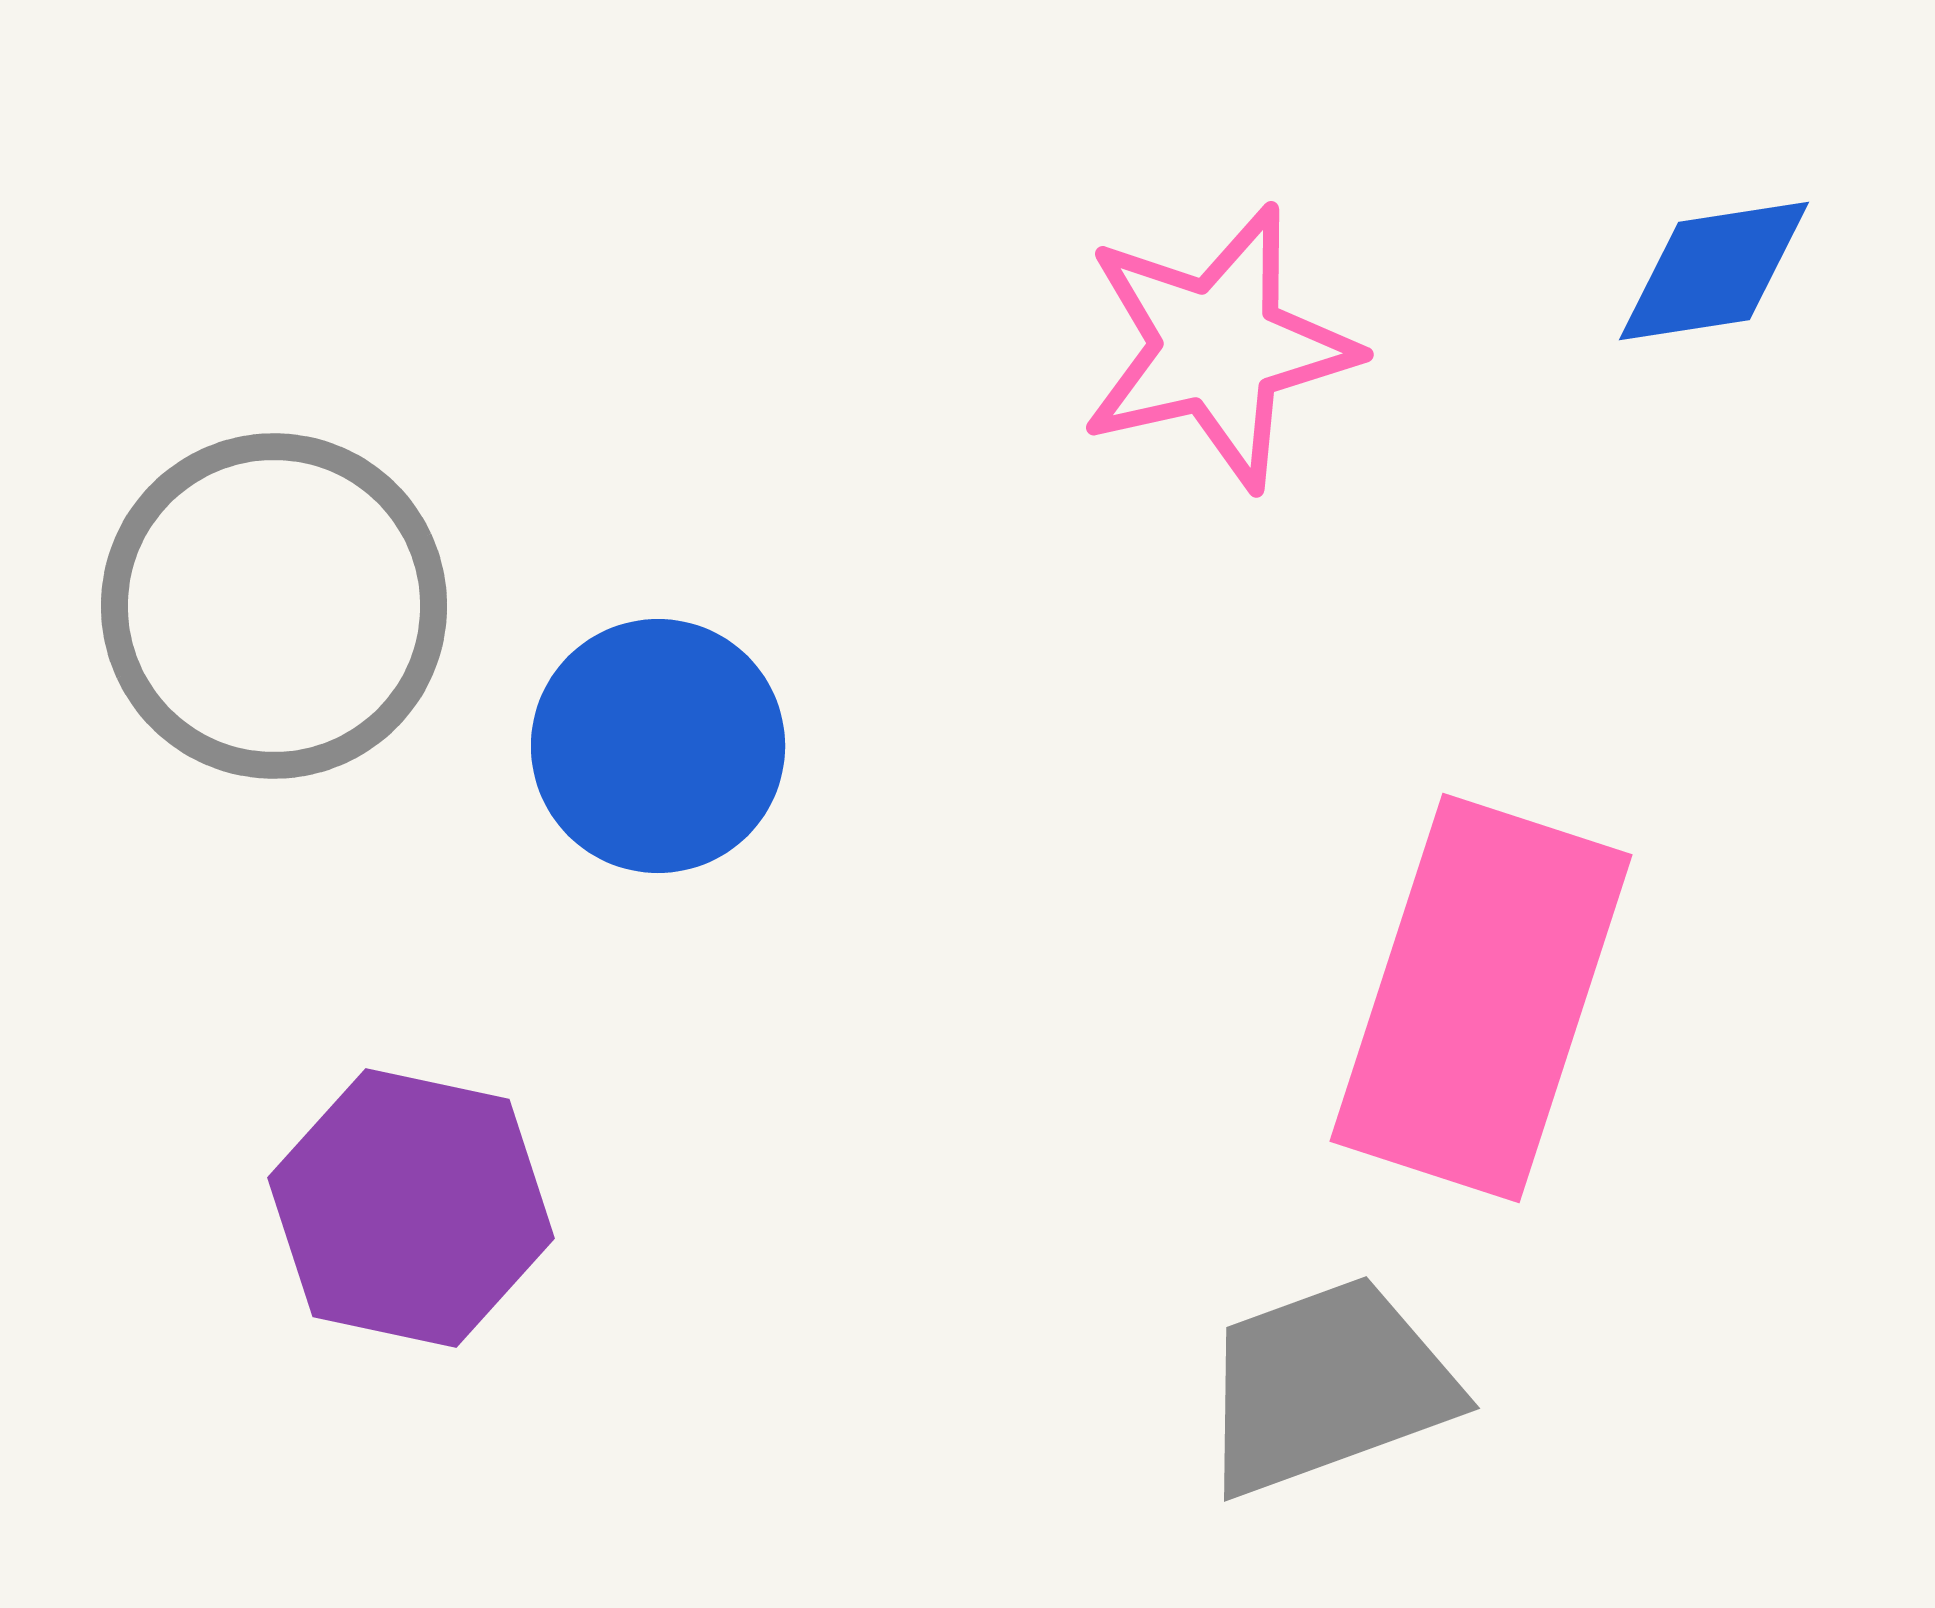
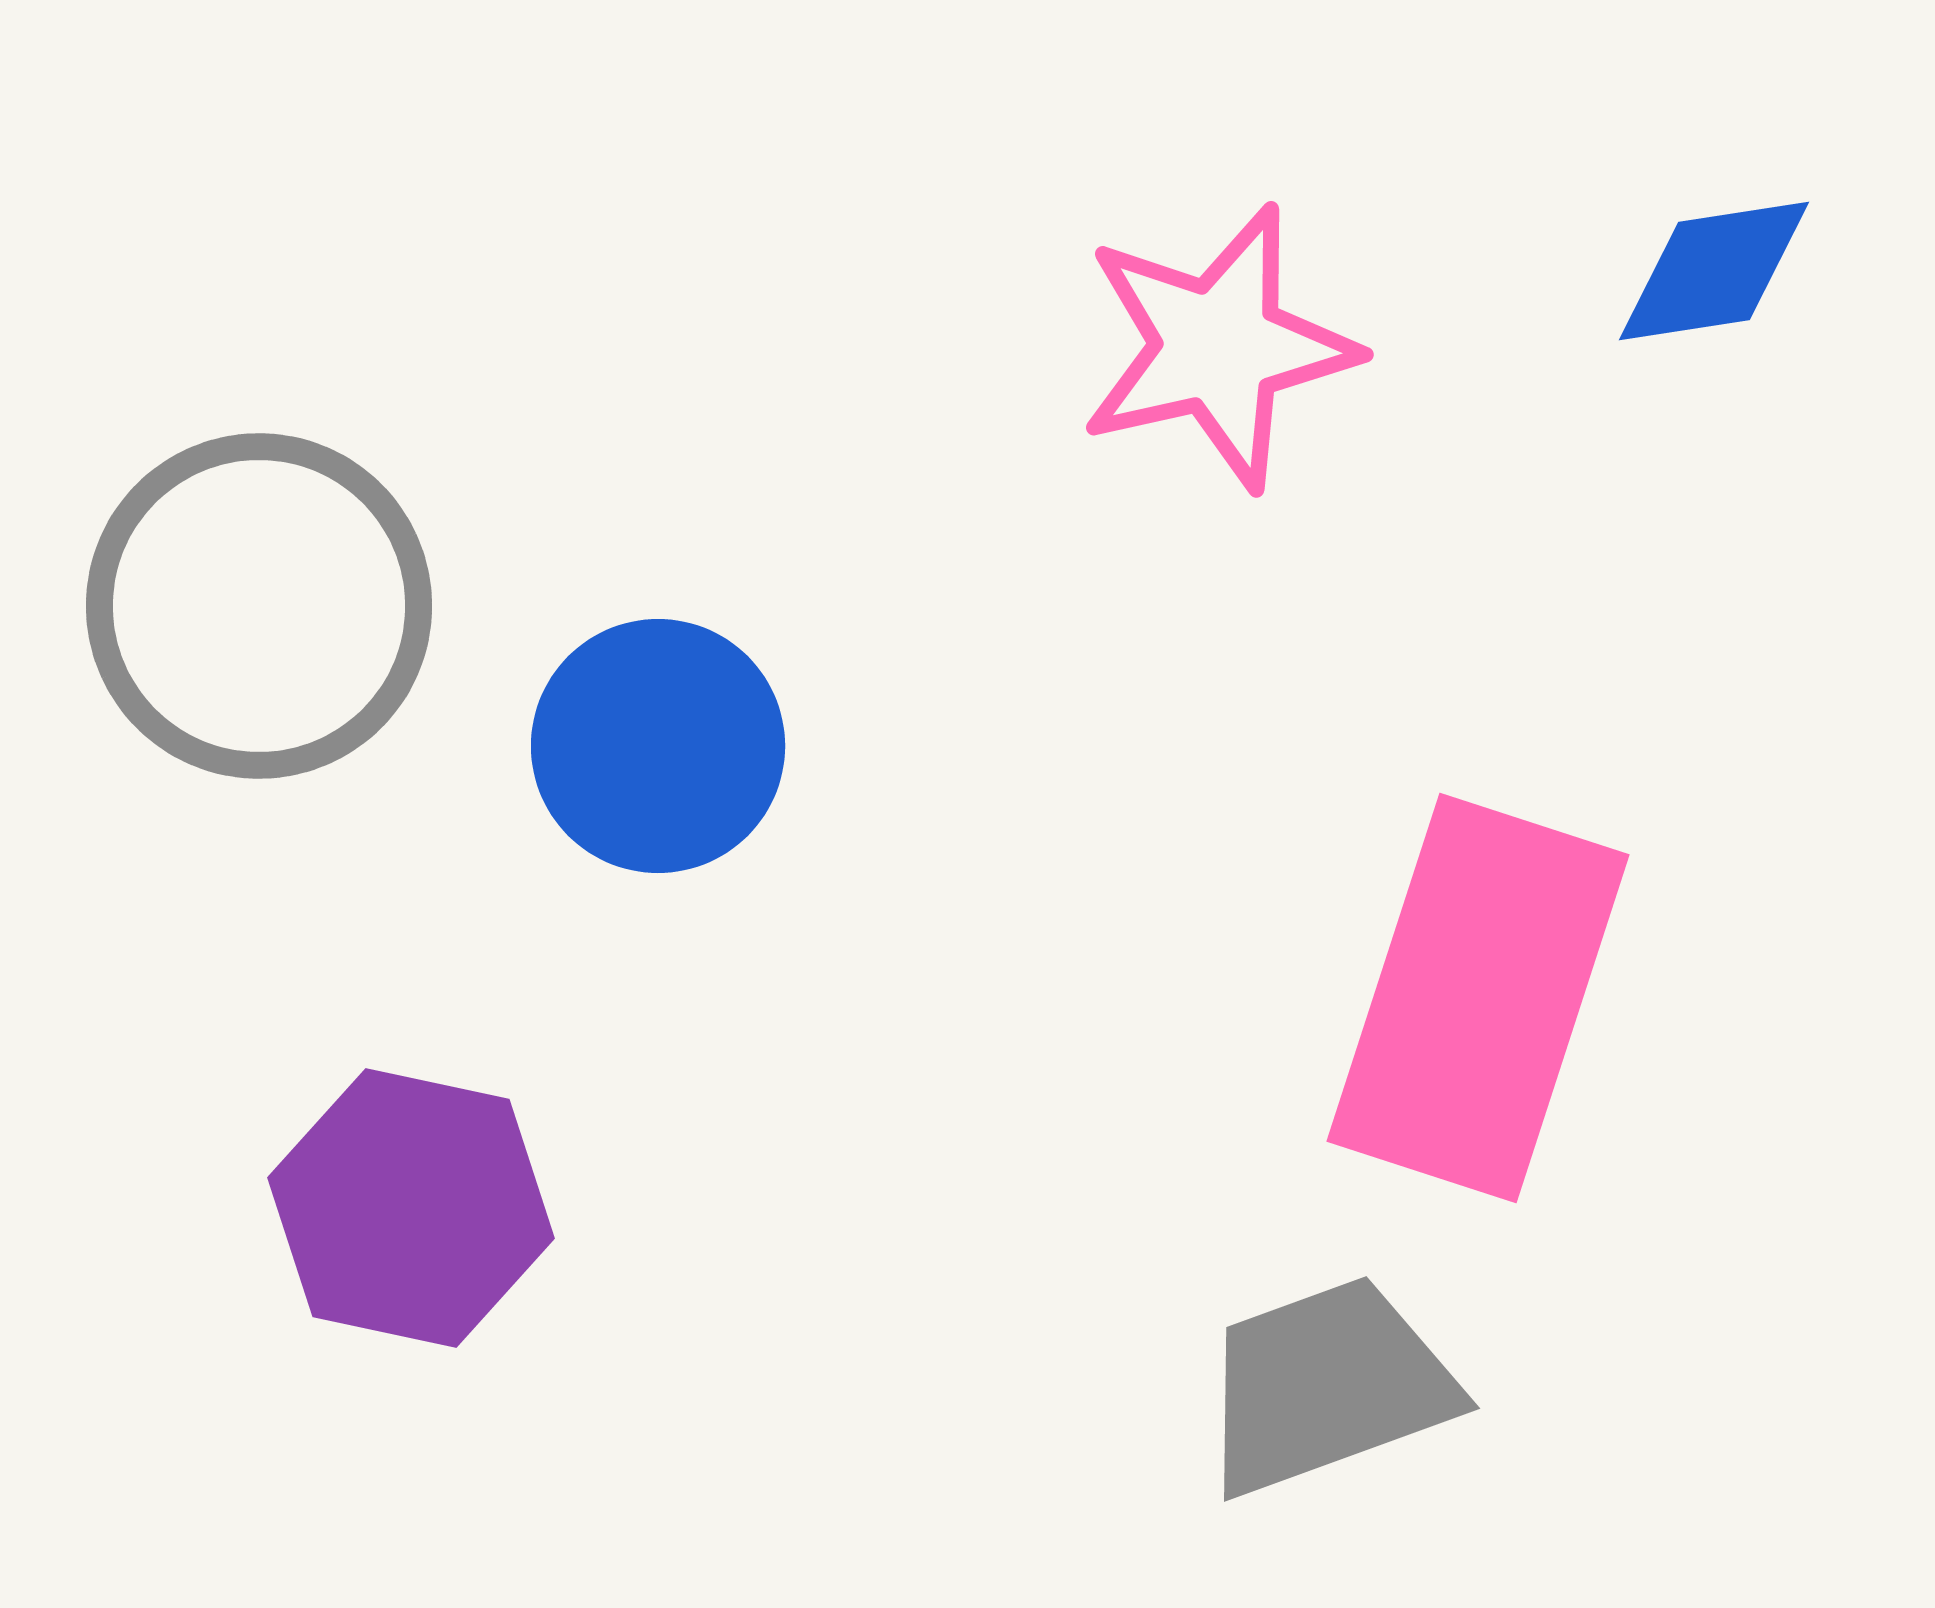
gray circle: moved 15 px left
pink rectangle: moved 3 px left
